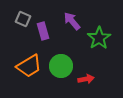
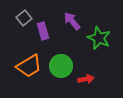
gray square: moved 1 px right, 1 px up; rotated 28 degrees clockwise
green star: rotated 15 degrees counterclockwise
